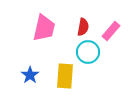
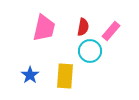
cyan circle: moved 2 px right, 1 px up
